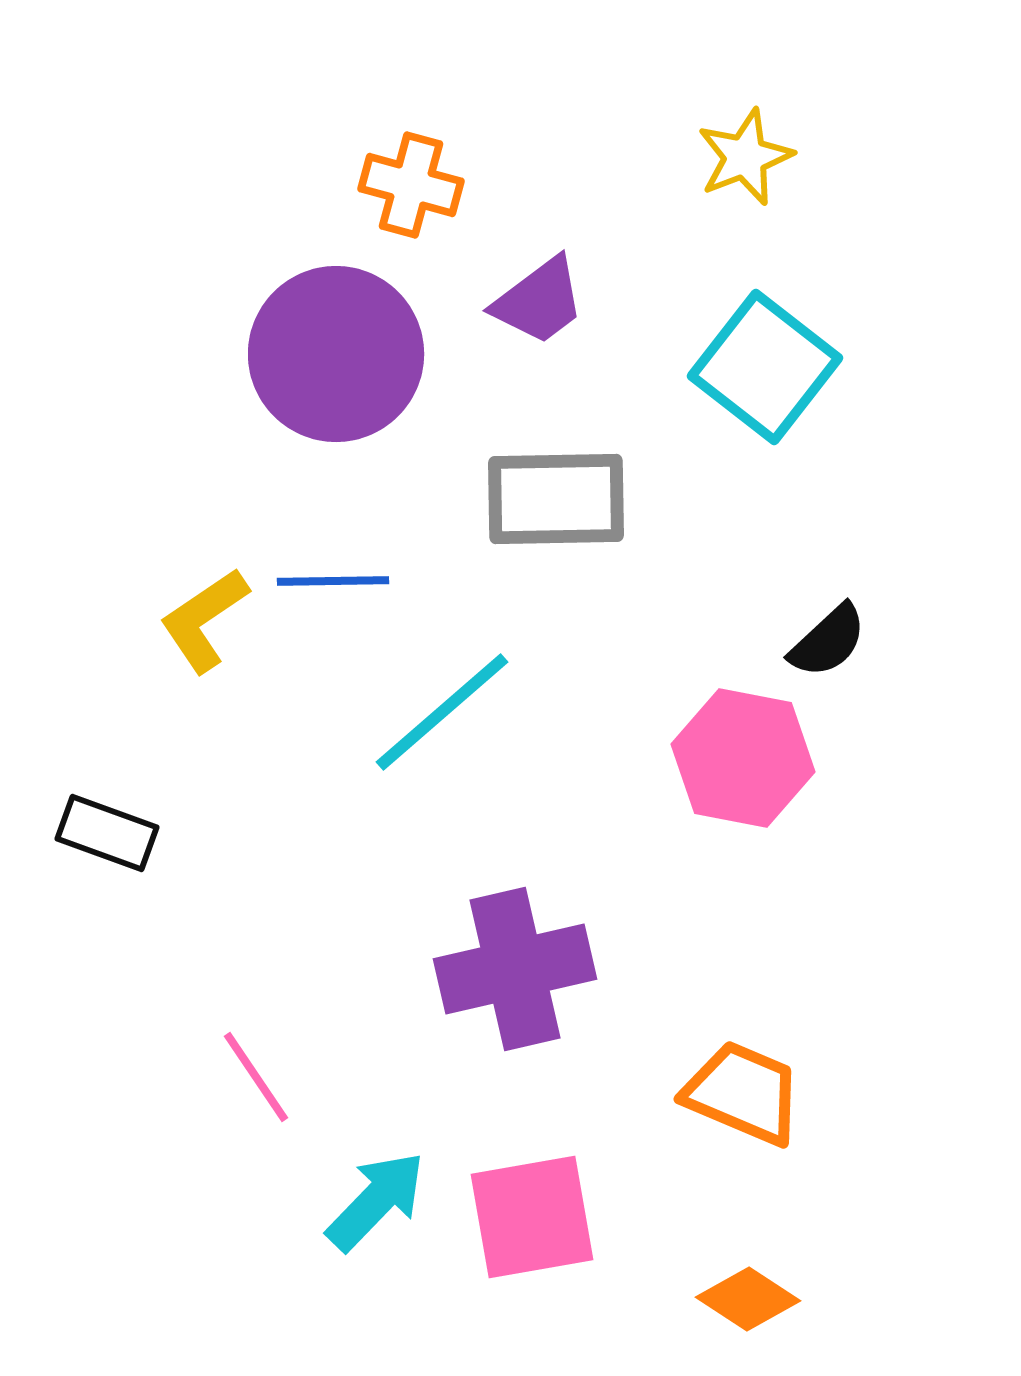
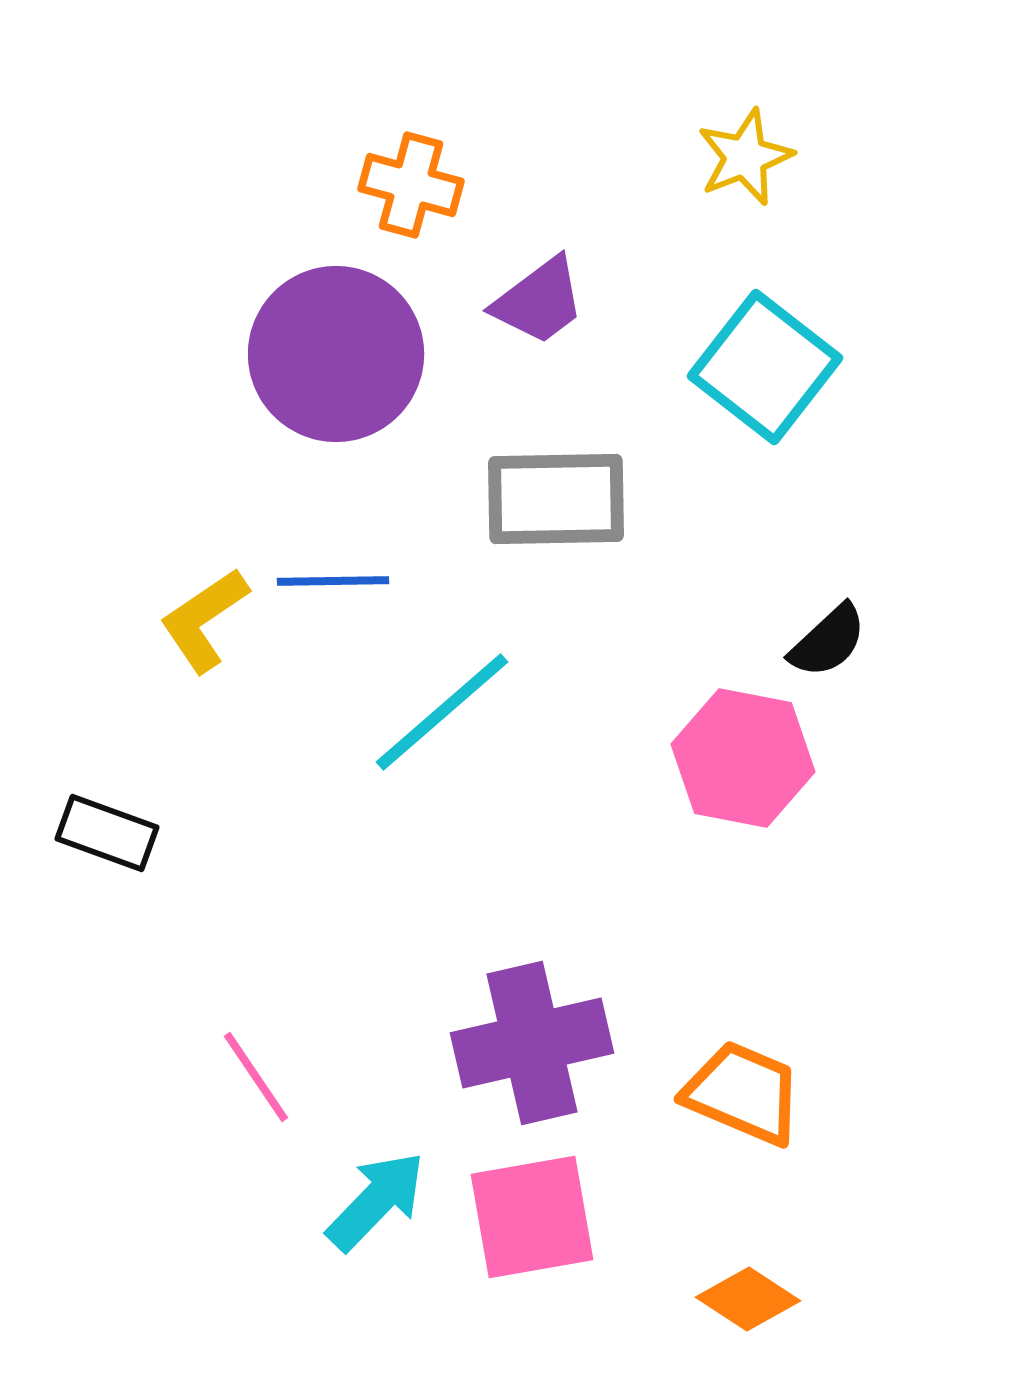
purple cross: moved 17 px right, 74 px down
